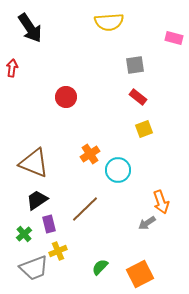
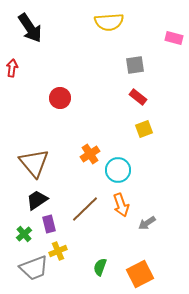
red circle: moved 6 px left, 1 px down
brown triangle: rotated 28 degrees clockwise
orange arrow: moved 40 px left, 3 px down
green semicircle: rotated 24 degrees counterclockwise
